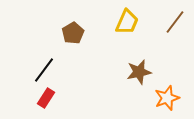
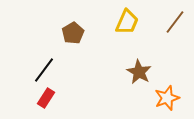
brown star: rotated 30 degrees counterclockwise
